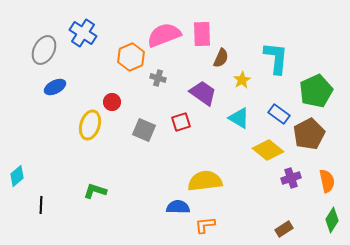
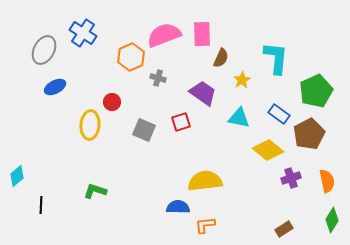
cyan triangle: rotated 20 degrees counterclockwise
yellow ellipse: rotated 12 degrees counterclockwise
